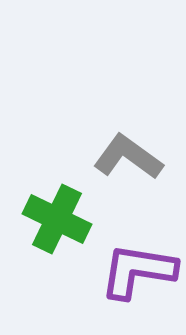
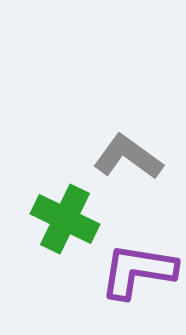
green cross: moved 8 px right
